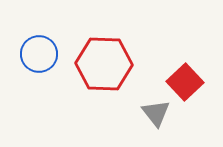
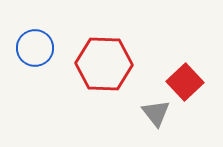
blue circle: moved 4 px left, 6 px up
